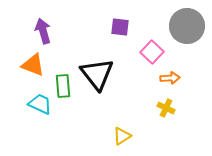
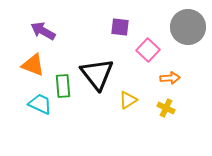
gray circle: moved 1 px right, 1 px down
purple arrow: rotated 45 degrees counterclockwise
pink square: moved 4 px left, 2 px up
yellow triangle: moved 6 px right, 36 px up
